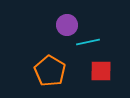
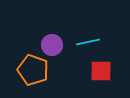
purple circle: moved 15 px left, 20 px down
orange pentagon: moved 17 px left, 1 px up; rotated 12 degrees counterclockwise
